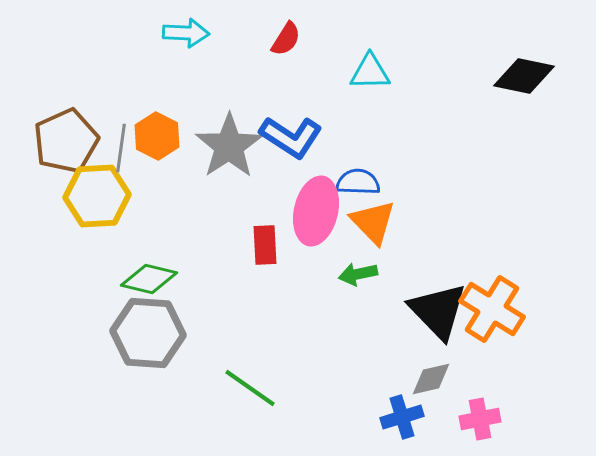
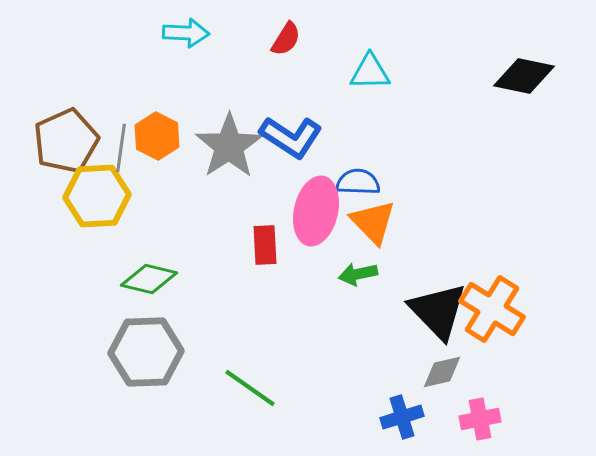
gray hexagon: moved 2 px left, 19 px down; rotated 6 degrees counterclockwise
gray diamond: moved 11 px right, 7 px up
